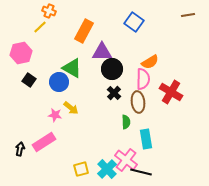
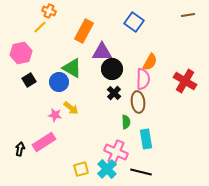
orange semicircle: rotated 30 degrees counterclockwise
black square: rotated 24 degrees clockwise
red cross: moved 14 px right, 11 px up
pink cross: moved 10 px left, 8 px up; rotated 15 degrees counterclockwise
